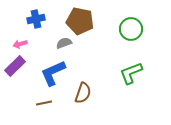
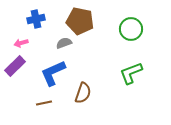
pink arrow: moved 1 px right, 1 px up
